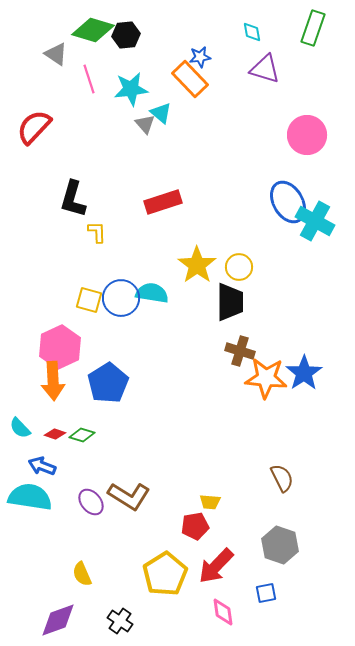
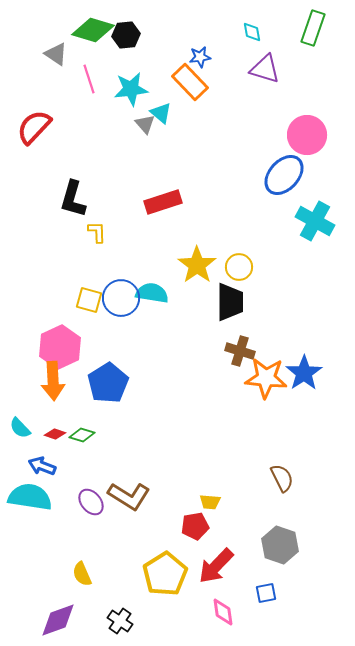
orange rectangle at (190, 79): moved 3 px down
blue ellipse at (288, 202): moved 4 px left, 27 px up; rotated 72 degrees clockwise
